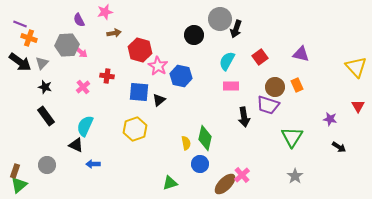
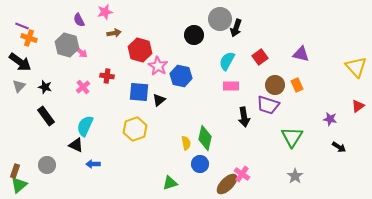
purple line at (20, 24): moved 2 px right, 2 px down
black arrow at (236, 29): moved 1 px up
gray hexagon at (67, 45): rotated 20 degrees clockwise
gray triangle at (42, 63): moved 23 px left, 23 px down
brown circle at (275, 87): moved 2 px up
red triangle at (358, 106): rotated 24 degrees clockwise
pink cross at (242, 175): moved 1 px up; rotated 14 degrees counterclockwise
brown ellipse at (225, 184): moved 2 px right
